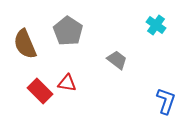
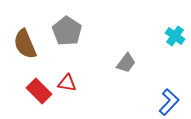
cyan cross: moved 19 px right, 11 px down
gray pentagon: moved 1 px left
gray trapezoid: moved 9 px right, 3 px down; rotated 90 degrees clockwise
red rectangle: moved 1 px left
blue L-shape: moved 3 px right, 1 px down; rotated 24 degrees clockwise
